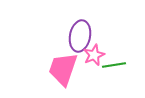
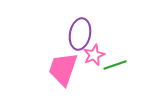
purple ellipse: moved 2 px up
green line: moved 1 px right; rotated 10 degrees counterclockwise
